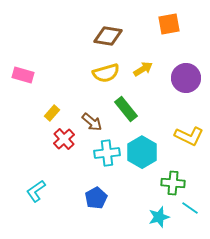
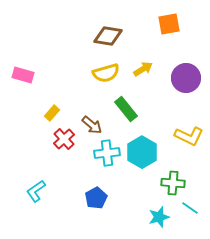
brown arrow: moved 3 px down
